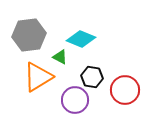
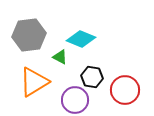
orange triangle: moved 4 px left, 5 px down
